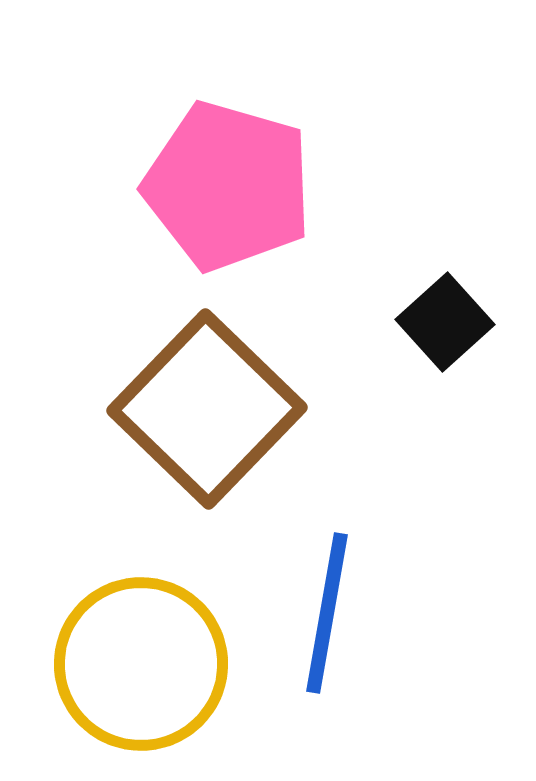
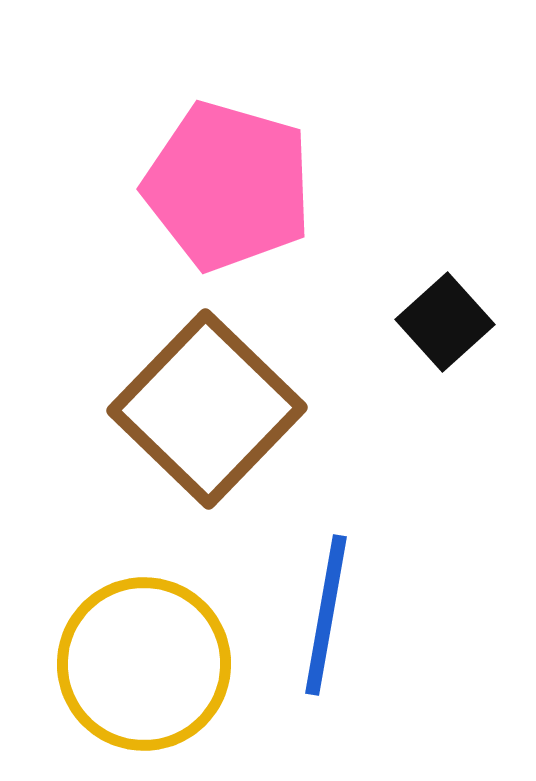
blue line: moved 1 px left, 2 px down
yellow circle: moved 3 px right
